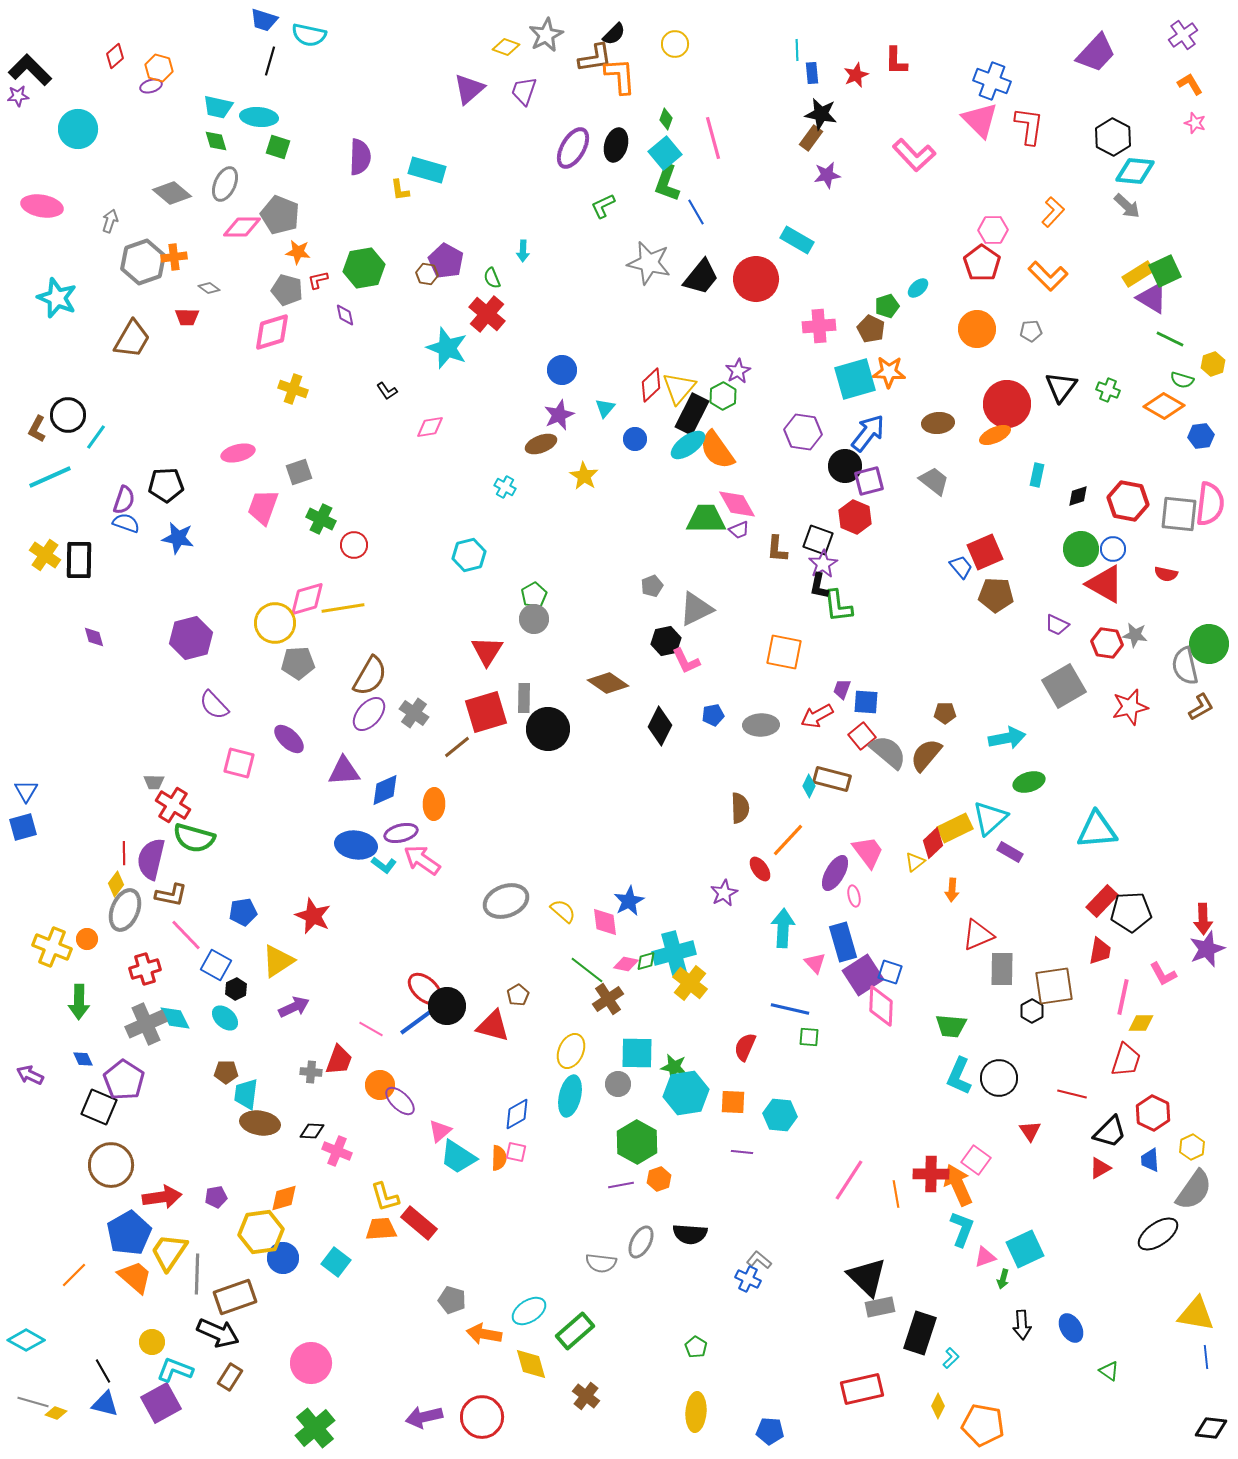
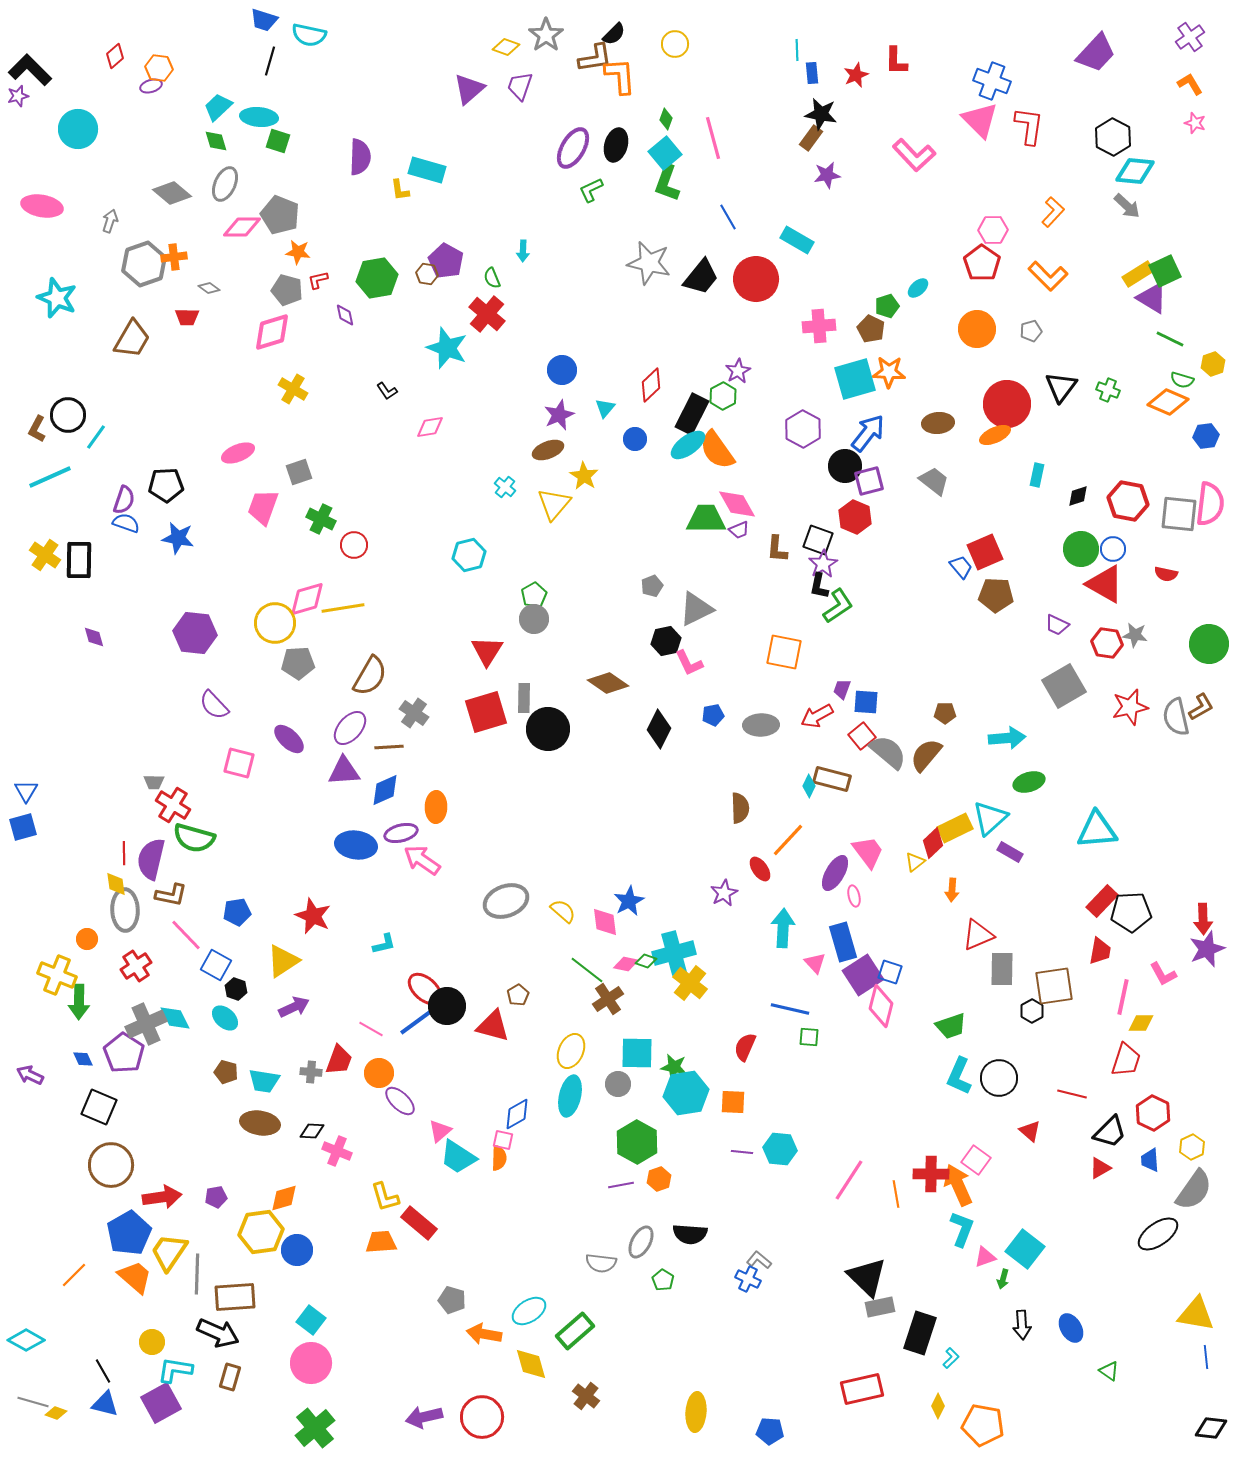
gray star at (546, 35): rotated 8 degrees counterclockwise
purple cross at (1183, 35): moved 7 px right, 2 px down
orange hexagon at (159, 68): rotated 8 degrees counterclockwise
purple trapezoid at (524, 91): moved 4 px left, 5 px up
purple star at (18, 96): rotated 10 degrees counterclockwise
cyan trapezoid at (218, 107): rotated 124 degrees clockwise
green square at (278, 147): moved 6 px up
green L-shape at (603, 206): moved 12 px left, 16 px up
blue line at (696, 212): moved 32 px right, 5 px down
gray hexagon at (143, 262): moved 1 px right, 2 px down
green hexagon at (364, 268): moved 13 px right, 10 px down
gray pentagon at (1031, 331): rotated 10 degrees counterclockwise
yellow triangle at (679, 388): moved 125 px left, 116 px down
yellow cross at (293, 389): rotated 12 degrees clockwise
orange diamond at (1164, 406): moved 4 px right, 4 px up; rotated 6 degrees counterclockwise
purple hexagon at (803, 432): moved 3 px up; rotated 21 degrees clockwise
blue hexagon at (1201, 436): moved 5 px right
brown ellipse at (541, 444): moved 7 px right, 6 px down
pink ellipse at (238, 453): rotated 8 degrees counterclockwise
cyan cross at (505, 487): rotated 10 degrees clockwise
green L-shape at (838, 606): rotated 117 degrees counterclockwise
purple hexagon at (191, 638): moved 4 px right, 5 px up; rotated 21 degrees clockwise
pink L-shape at (686, 661): moved 3 px right, 2 px down
gray semicircle at (1185, 666): moved 9 px left, 51 px down
purple ellipse at (369, 714): moved 19 px left, 14 px down
black diamond at (660, 726): moved 1 px left, 3 px down
cyan arrow at (1007, 738): rotated 6 degrees clockwise
brown line at (457, 747): moved 68 px left; rotated 36 degrees clockwise
orange ellipse at (434, 804): moved 2 px right, 3 px down
cyan L-shape at (384, 865): moved 79 px down; rotated 50 degrees counterclockwise
yellow diamond at (116, 884): rotated 45 degrees counterclockwise
gray ellipse at (125, 910): rotated 24 degrees counterclockwise
blue pentagon at (243, 912): moved 6 px left
yellow cross at (52, 947): moved 5 px right, 28 px down
yellow triangle at (278, 961): moved 5 px right
green diamond at (646, 961): rotated 35 degrees clockwise
red cross at (145, 969): moved 9 px left, 3 px up; rotated 16 degrees counterclockwise
black hexagon at (236, 989): rotated 15 degrees counterclockwise
pink diamond at (881, 1006): rotated 12 degrees clockwise
green trapezoid at (951, 1026): rotated 24 degrees counterclockwise
brown pentagon at (226, 1072): rotated 15 degrees clockwise
purple pentagon at (124, 1080): moved 27 px up
orange circle at (380, 1085): moved 1 px left, 12 px up
cyan trapezoid at (246, 1094): moved 18 px right, 13 px up; rotated 88 degrees counterclockwise
cyan hexagon at (780, 1115): moved 34 px down
red triangle at (1030, 1131): rotated 15 degrees counterclockwise
pink square at (516, 1152): moved 13 px left, 12 px up
orange trapezoid at (381, 1229): moved 13 px down
cyan square at (1025, 1249): rotated 27 degrees counterclockwise
blue circle at (283, 1258): moved 14 px right, 8 px up
cyan square at (336, 1262): moved 25 px left, 58 px down
brown rectangle at (235, 1297): rotated 15 degrees clockwise
green pentagon at (696, 1347): moved 33 px left, 67 px up
cyan L-shape at (175, 1370): rotated 12 degrees counterclockwise
brown rectangle at (230, 1377): rotated 16 degrees counterclockwise
